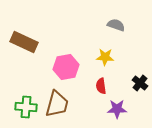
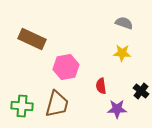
gray semicircle: moved 8 px right, 2 px up
brown rectangle: moved 8 px right, 3 px up
yellow star: moved 17 px right, 4 px up
black cross: moved 1 px right, 8 px down
green cross: moved 4 px left, 1 px up
